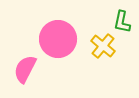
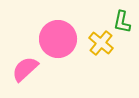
yellow cross: moved 2 px left, 3 px up
pink semicircle: rotated 20 degrees clockwise
